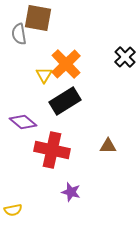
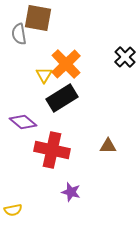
black rectangle: moved 3 px left, 3 px up
